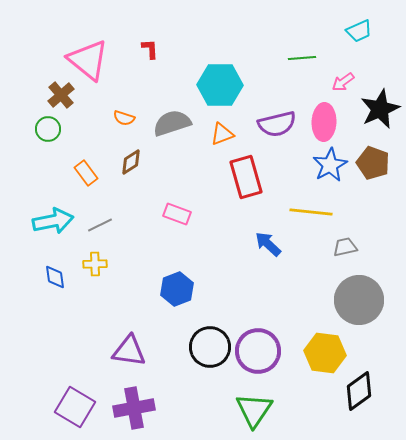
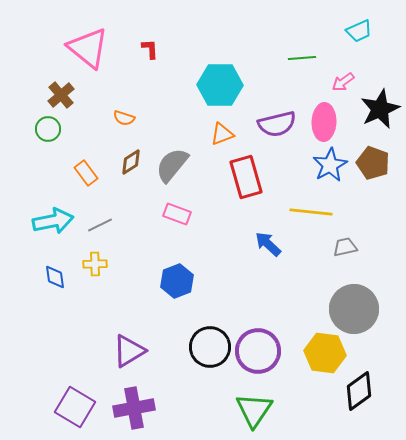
pink triangle: moved 12 px up
gray semicircle: moved 42 px down; rotated 33 degrees counterclockwise
blue hexagon: moved 8 px up
gray circle: moved 5 px left, 9 px down
purple triangle: rotated 39 degrees counterclockwise
